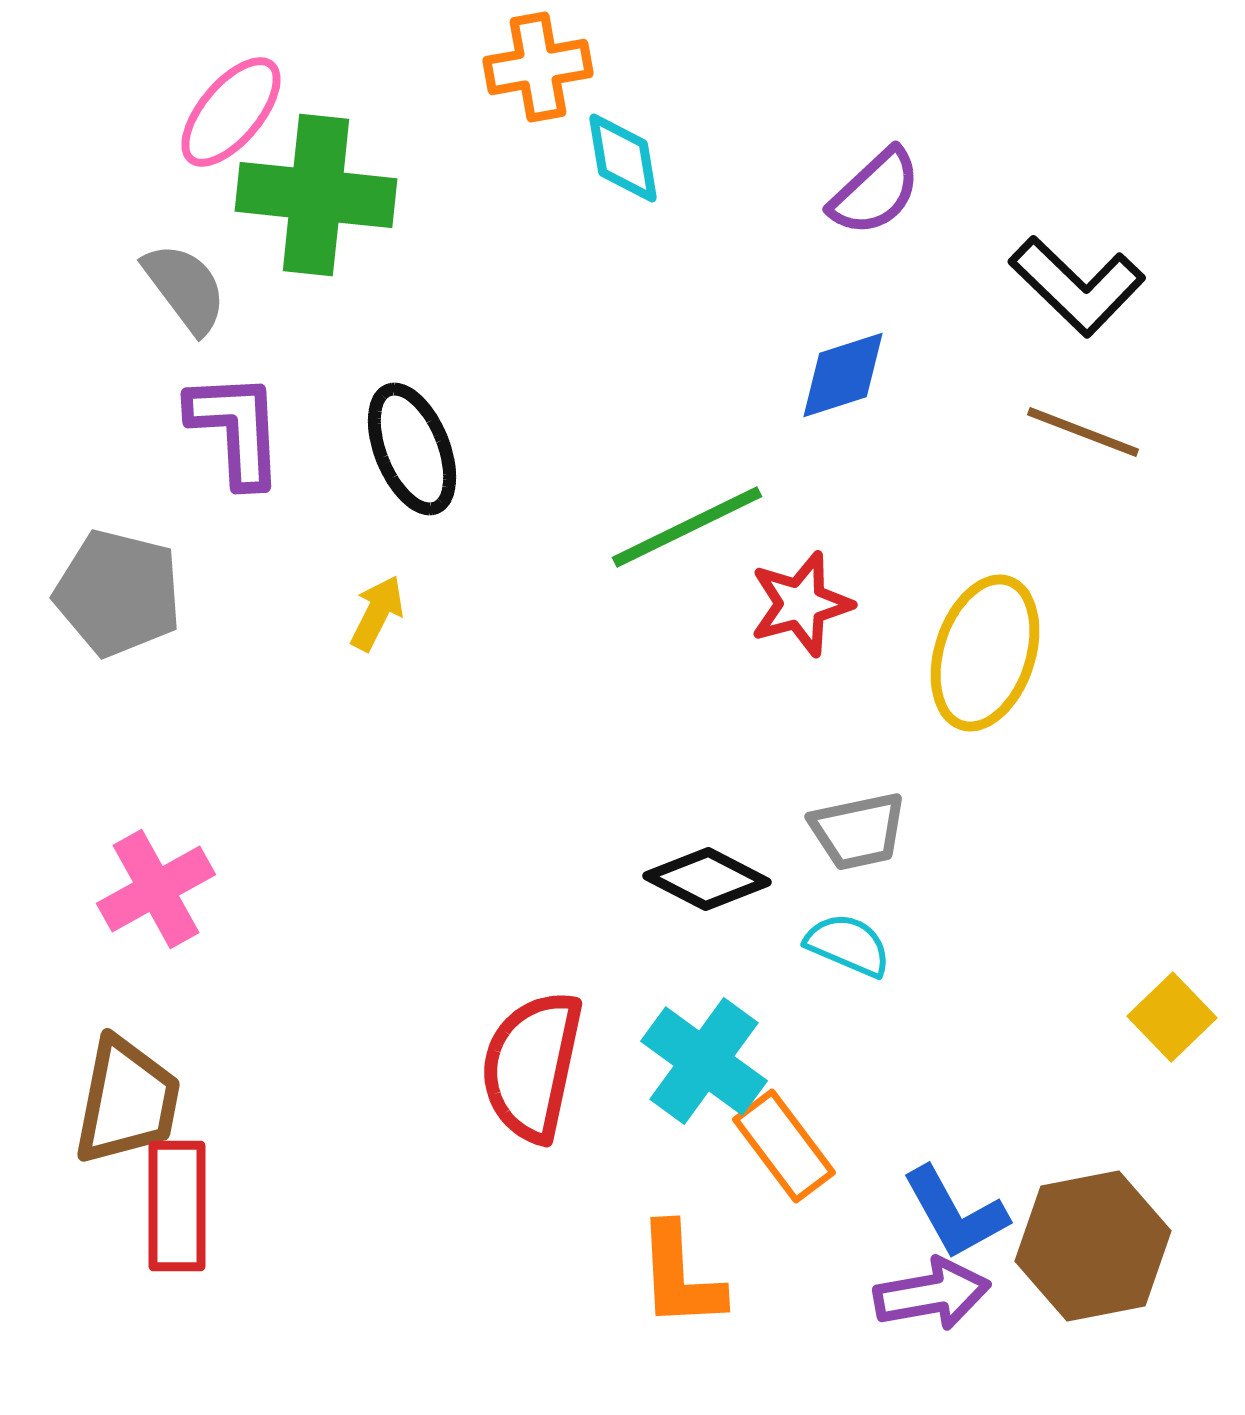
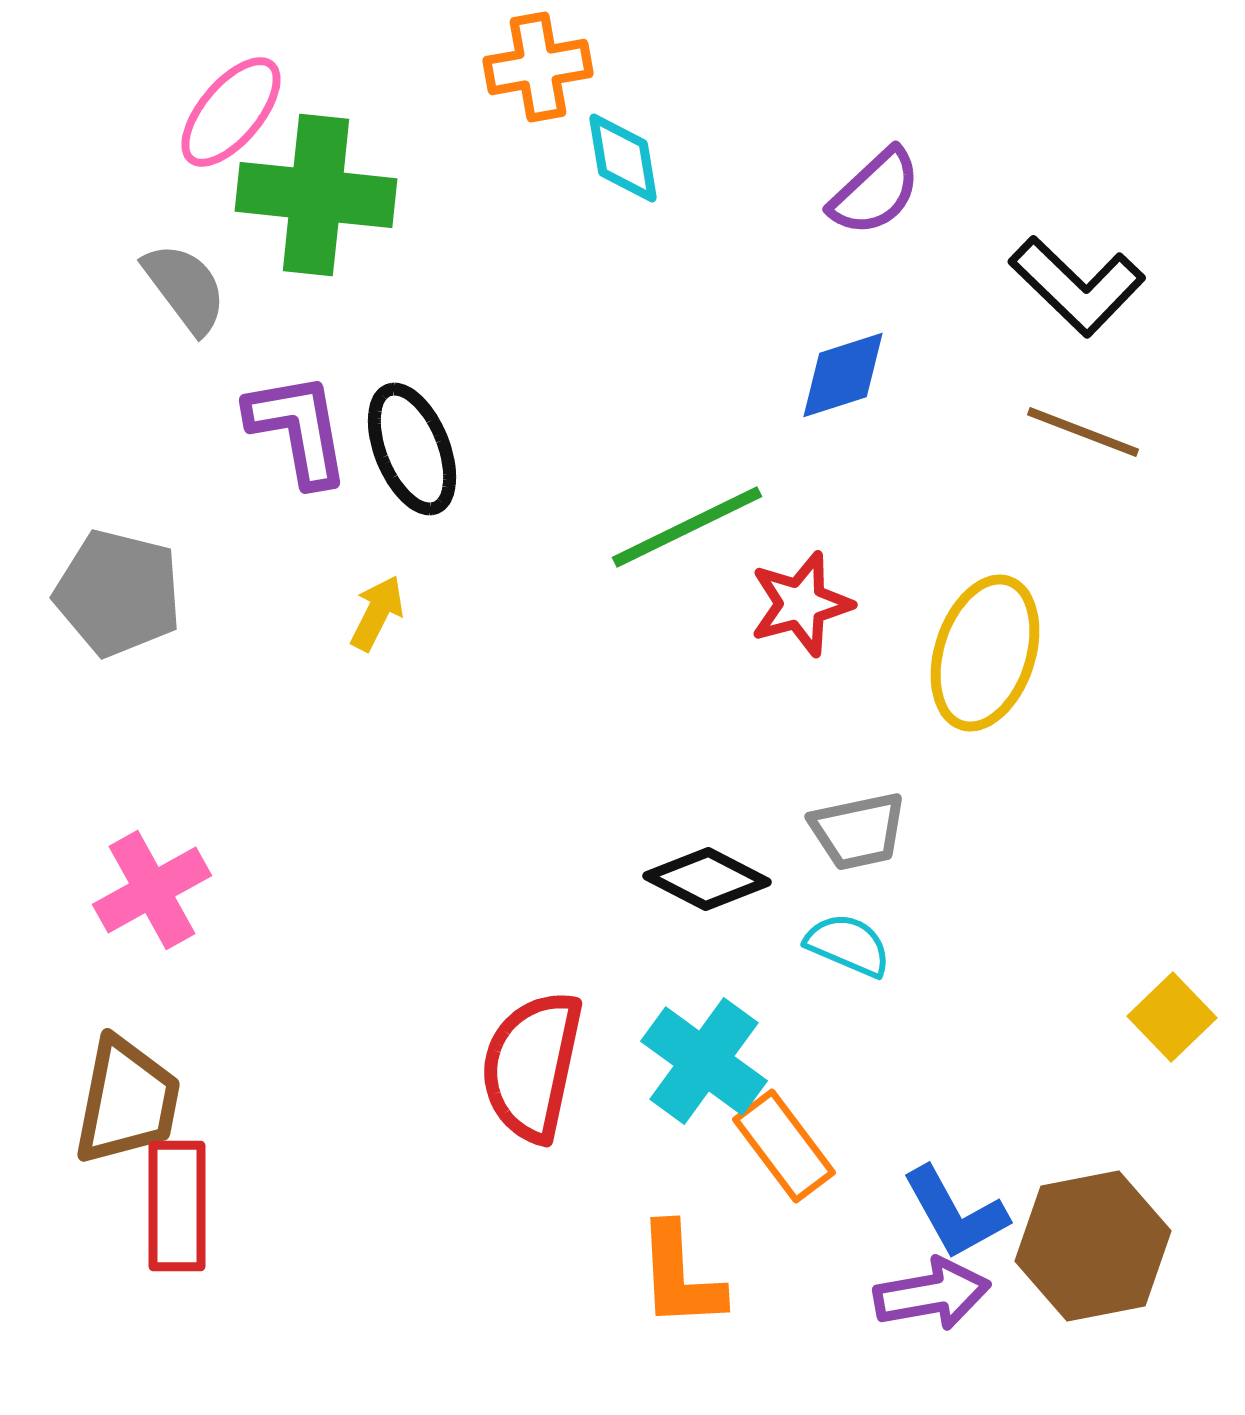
purple L-shape: moved 62 px right; rotated 7 degrees counterclockwise
pink cross: moved 4 px left, 1 px down
